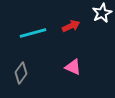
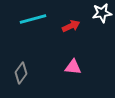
white star: rotated 18 degrees clockwise
cyan line: moved 14 px up
pink triangle: rotated 18 degrees counterclockwise
